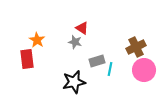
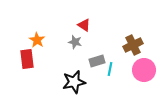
red triangle: moved 2 px right, 3 px up
brown cross: moved 3 px left, 2 px up
